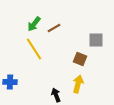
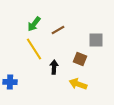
brown line: moved 4 px right, 2 px down
yellow arrow: rotated 84 degrees counterclockwise
black arrow: moved 2 px left, 28 px up; rotated 24 degrees clockwise
